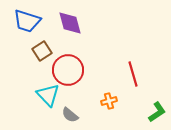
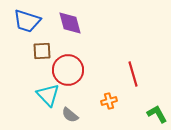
brown square: rotated 30 degrees clockwise
green L-shape: moved 2 px down; rotated 85 degrees counterclockwise
